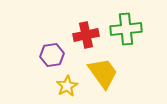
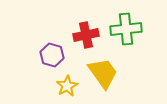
purple hexagon: rotated 25 degrees clockwise
